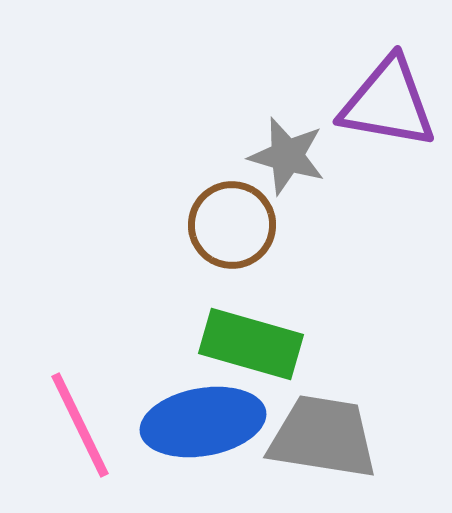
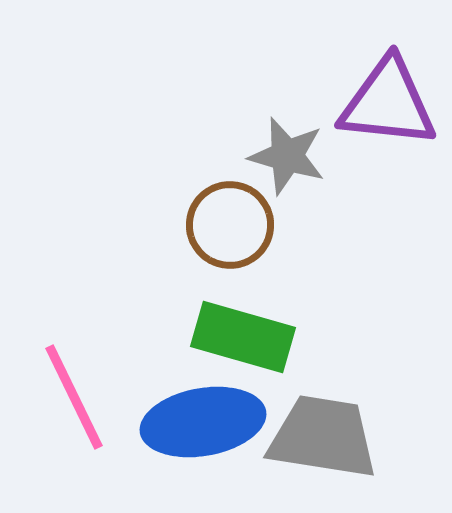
purple triangle: rotated 4 degrees counterclockwise
brown circle: moved 2 px left
green rectangle: moved 8 px left, 7 px up
pink line: moved 6 px left, 28 px up
